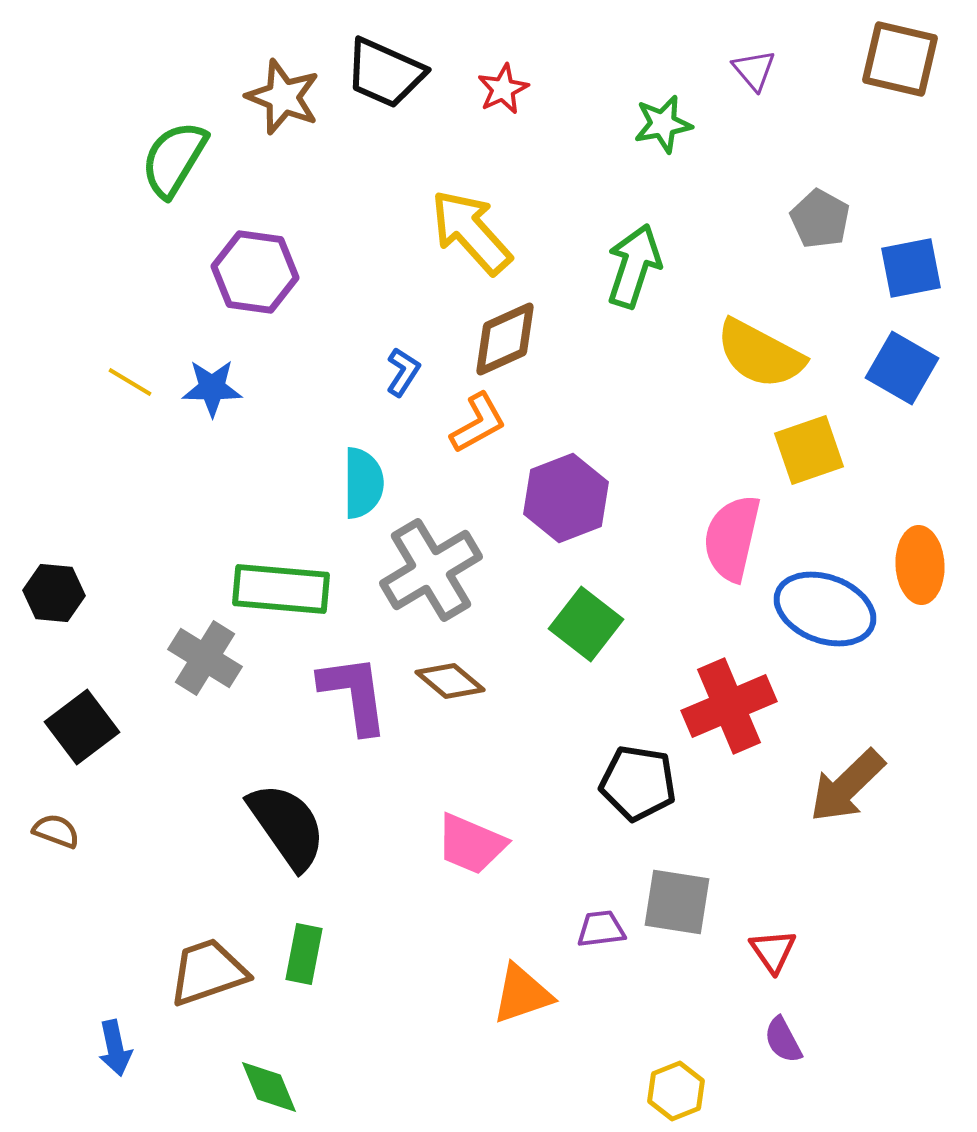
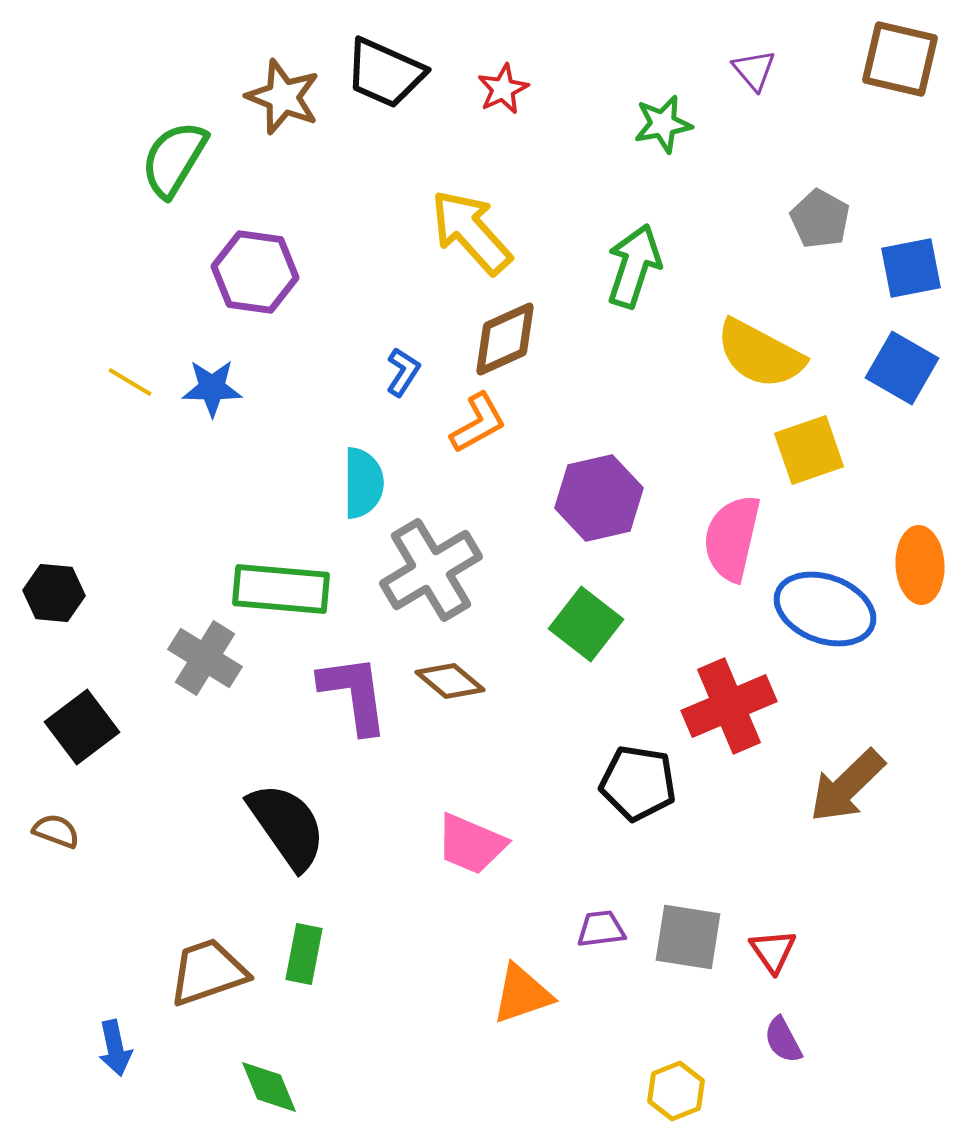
purple hexagon at (566, 498): moved 33 px right; rotated 8 degrees clockwise
gray square at (677, 902): moved 11 px right, 35 px down
